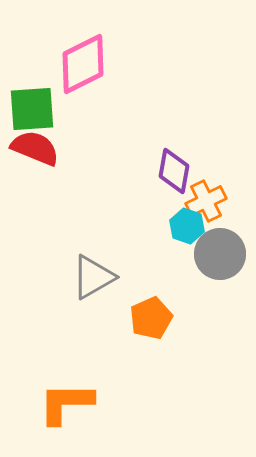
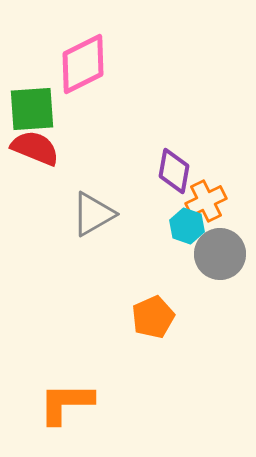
gray triangle: moved 63 px up
orange pentagon: moved 2 px right, 1 px up
